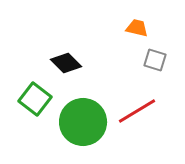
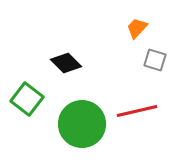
orange trapezoid: rotated 60 degrees counterclockwise
green square: moved 8 px left
red line: rotated 18 degrees clockwise
green circle: moved 1 px left, 2 px down
